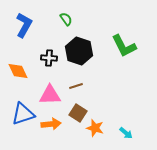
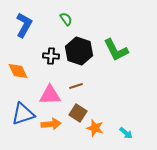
green L-shape: moved 8 px left, 4 px down
black cross: moved 2 px right, 2 px up
